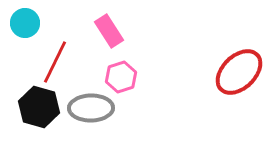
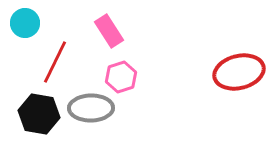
red ellipse: rotated 30 degrees clockwise
black hexagon: moved 7 px down; rotated 6 degrees counterclockwise
